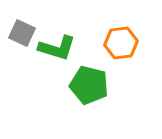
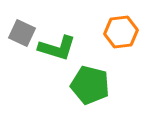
orange hexagon: moved 11 px up
green pentagon: moved 1 px right
